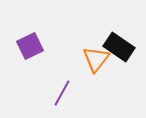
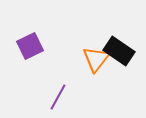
black rectangle: moved 4 px down
purple line: moved 4 px left, 4 px down
